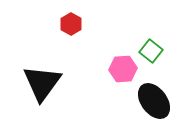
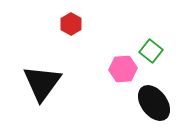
black ellipse: moved 2 px down
